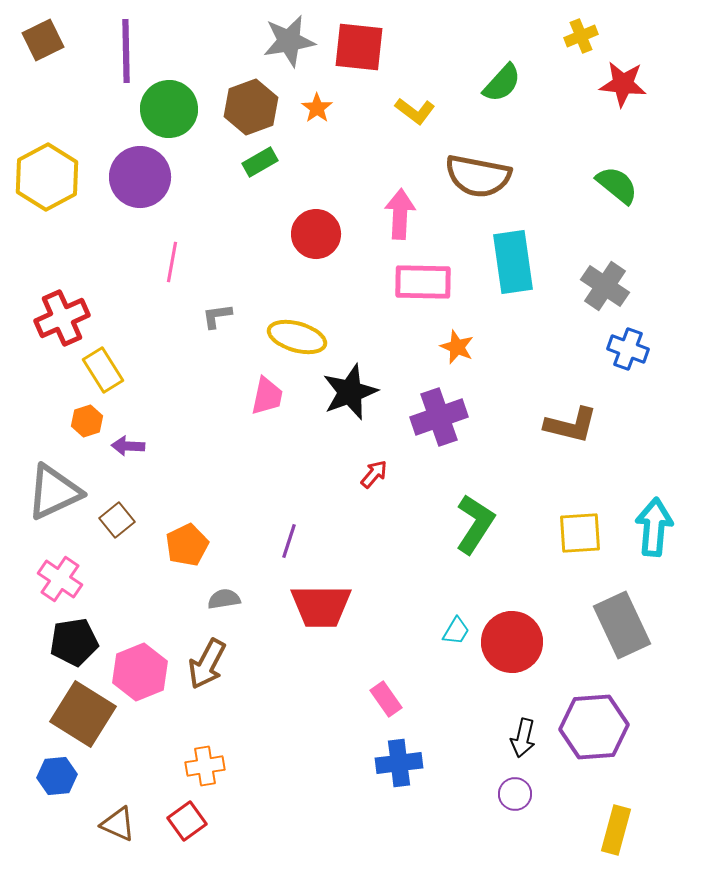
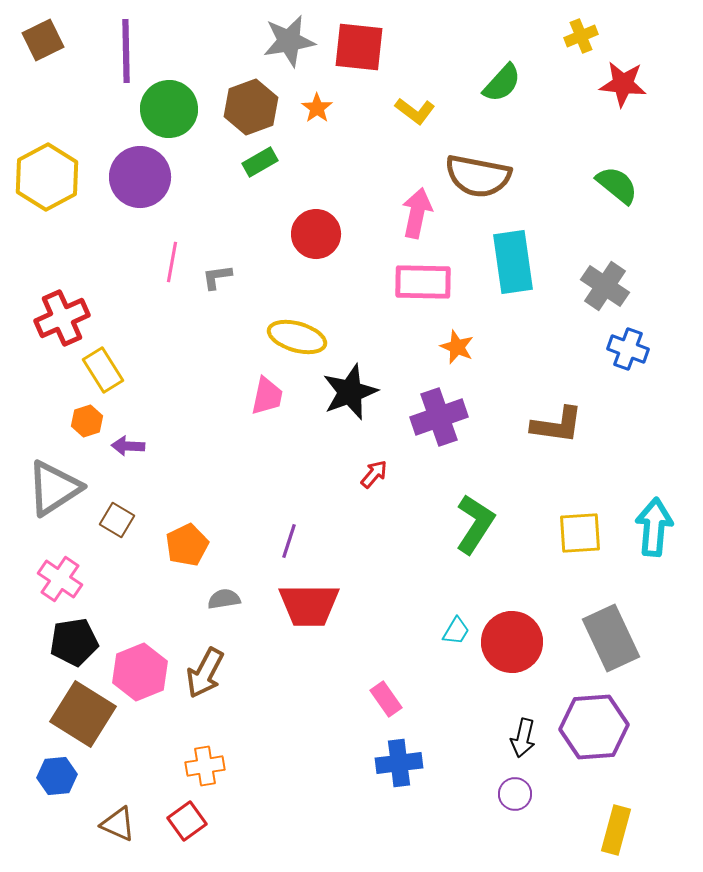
pink arrow at (400, 214): moved 17 px right, 1 px up; rotated 9 degrees clockwise
gray L-shape at (217, 316): moved 39 px up
brown L-shape at (571, 425): moved 14 px left; rotated 6 degrees counterclockwise
gray triangle at (54, 492): moved 4 px up; rotated 8 degrees counterclockwise
brown square at (117, 520): rotated 20 degrees counterclockwise
red trapezoid at (321, 606): moved 12 px left, 1 px up
gray rectangle at (622, 625): moved 11 px left, 13 px down
brown arrow at (207, 664): moved 2 px left, 9 px down
